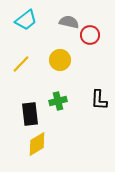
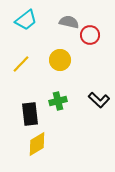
black L-shape: rotated 50 degrees counterclockwise
